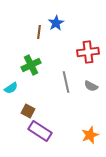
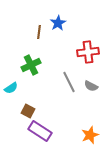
blue star: moved 2 px right
gray line: moved 3 px right; rotated 15 degrees counterclockwise
